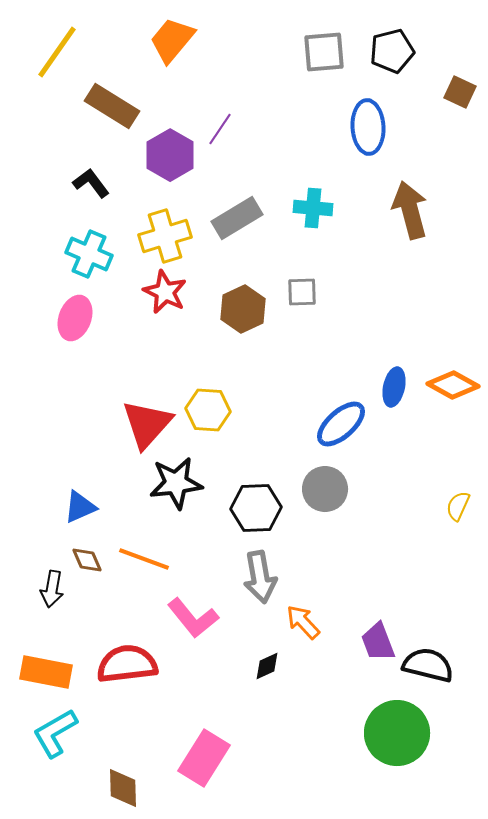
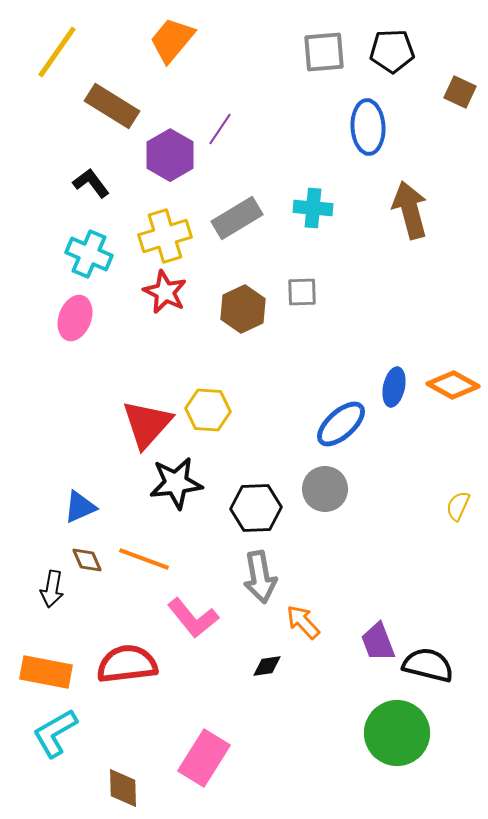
black pentagon at (392, 51): rotated 12 degrees clockwise
black diamond at (267, 666): rotated 16 degrees clockwise
